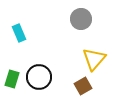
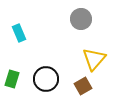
black circle: moved 7 px right, 2 px down
